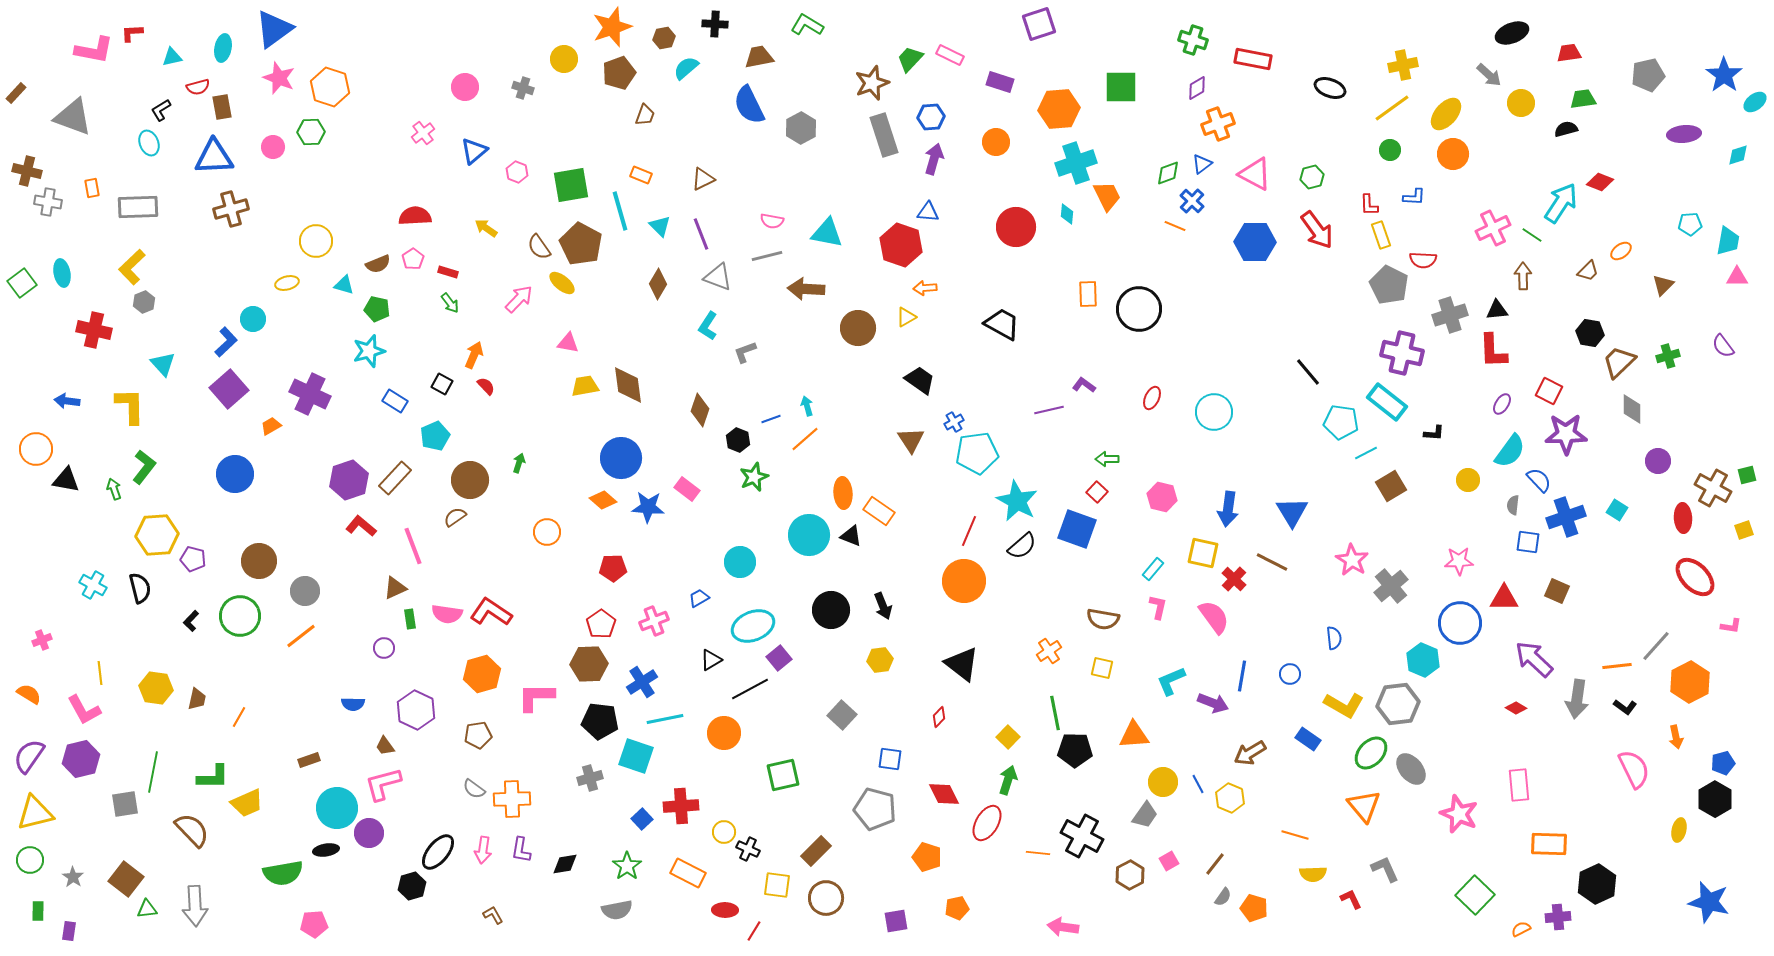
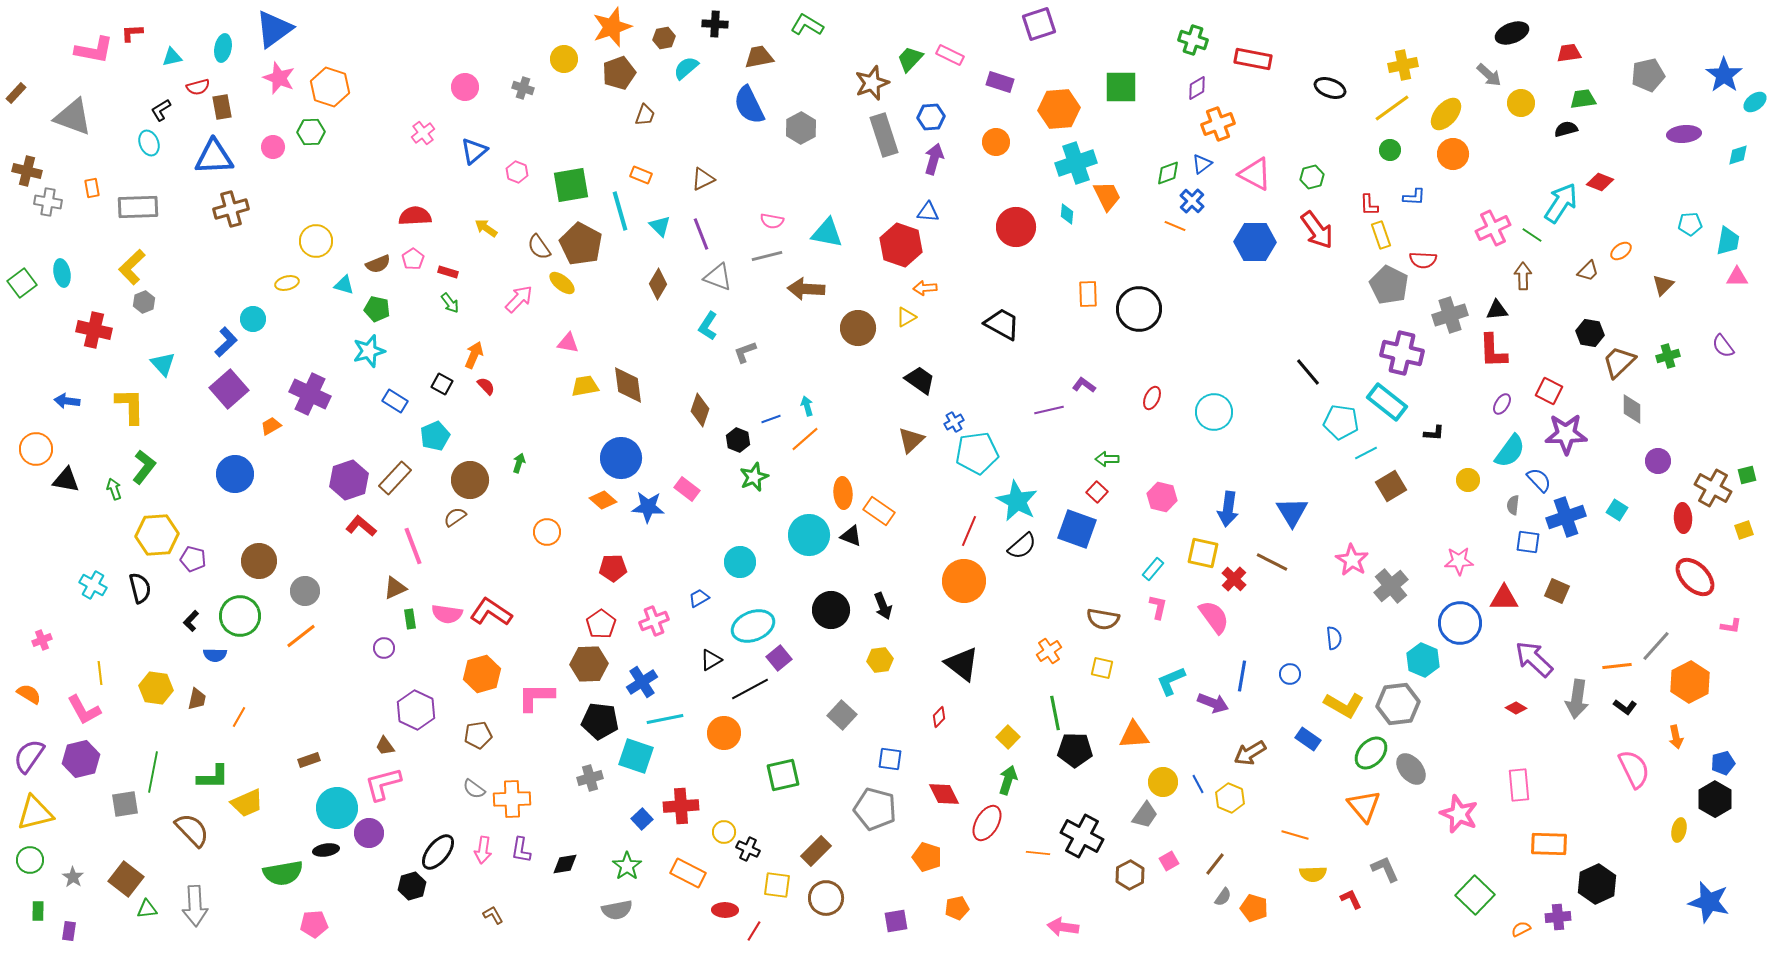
brown triangle at (911, 440): rotated 20 degrees clockwise
blue semicircle at (353, 704): moved 138 px left, 49 px up
